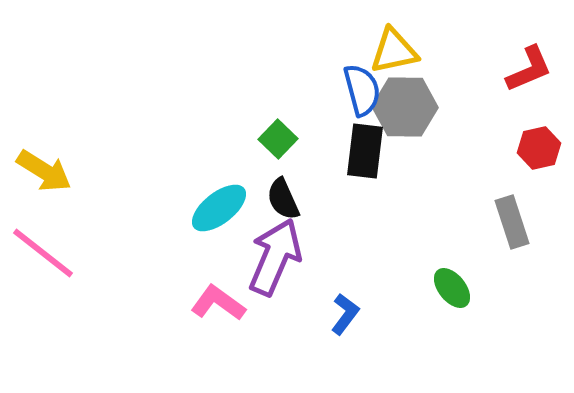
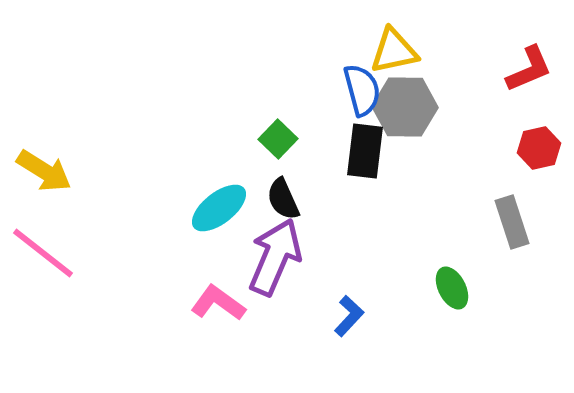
green ellipse: rotated 12 degrees clockwise
blue L-shape: moved 4 px right, 2 px down; rotated 6 degrees clockwise
